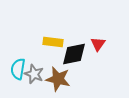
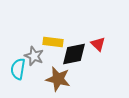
red triangle: rotated 21 degrees counterclockwise
gray star: moved 18 px up
